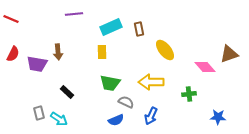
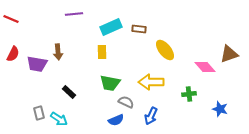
brown rectangle: rotated 72 degrees counterclockwise
black rectangle: moved 2 px right
blue star: moved 2 px right, 8 px up; rotated 14 degrees clockwise
